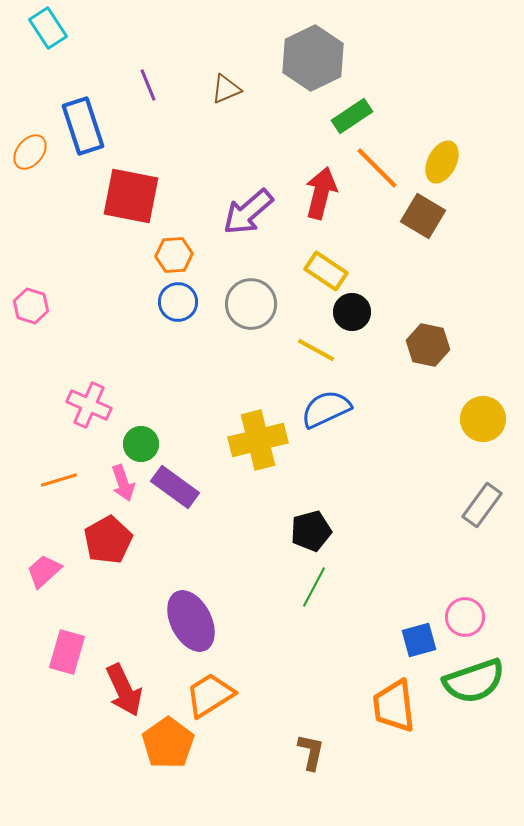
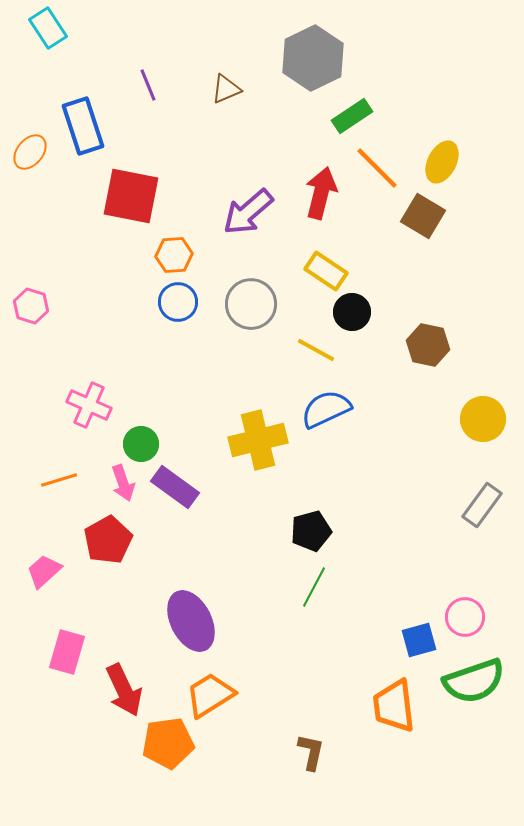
orange pentagon at (168, 743): rotated 27 degrees clockwise
